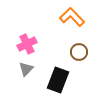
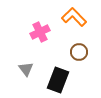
orange L-shape: moved 2 px right
pink cross: moved 13 px right, 12 px up
gray triangle: rotated 21 degrees counterclockwise
